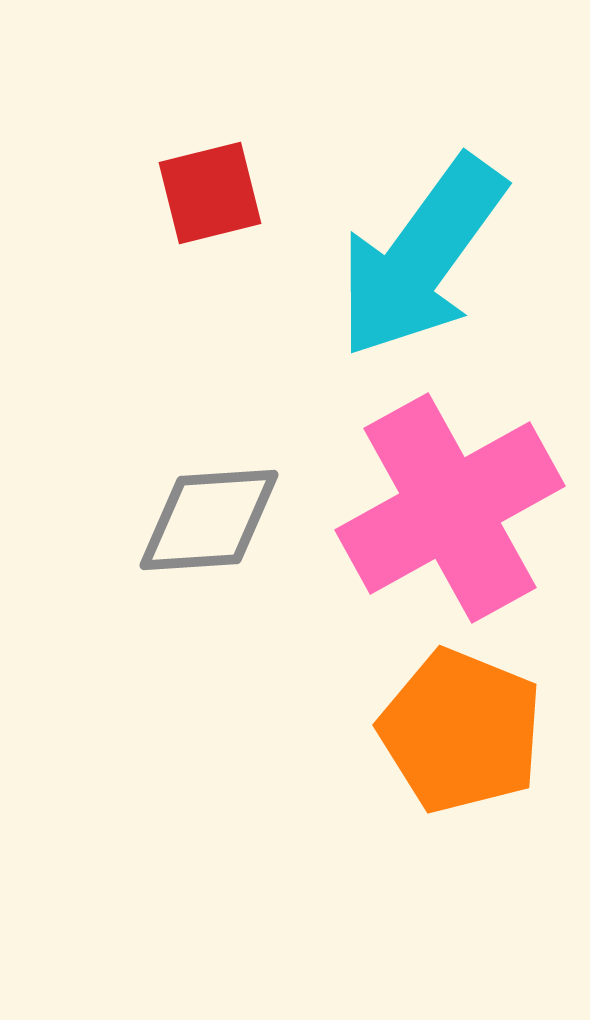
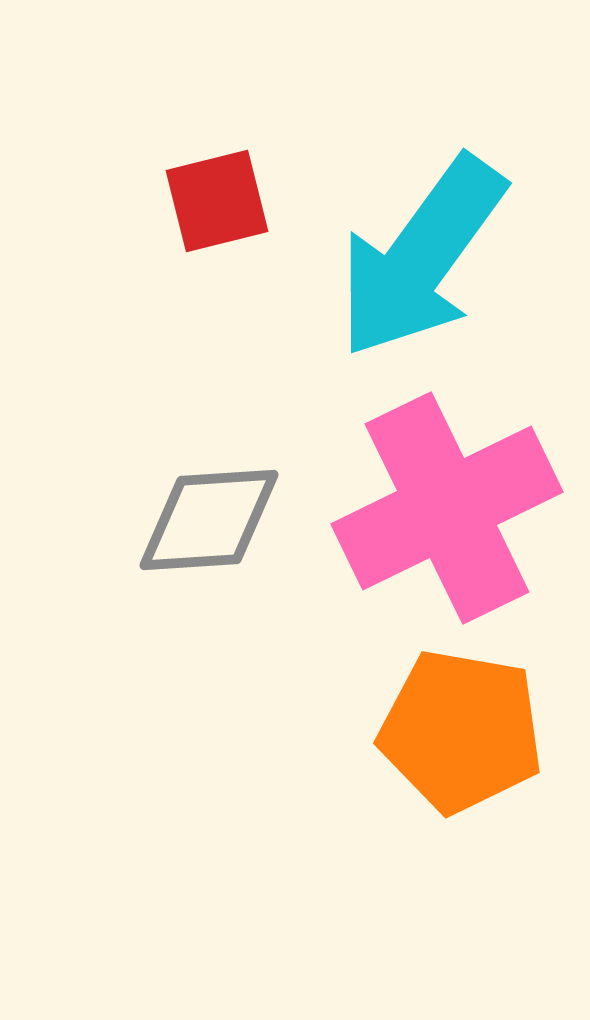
red square: moved 7 px right, 8 px down
pink cross: moved 3 px left; rotated 3 degrees clockwise
orange pentagon: rotated 12 degrees counterclockwise
